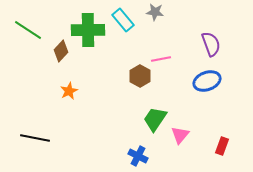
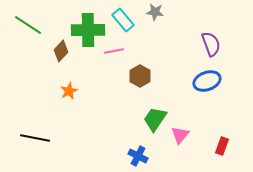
green line: moved 5 px up
pink line: moved 47 px left, 8 px up
